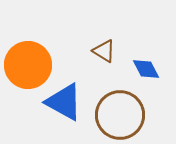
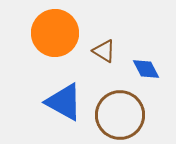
orange circle: moved 27 px right, 32 px up
